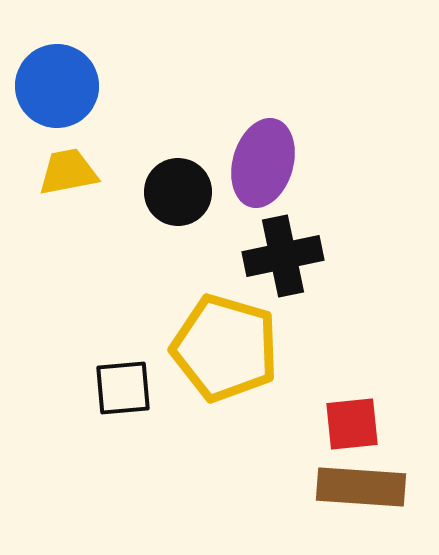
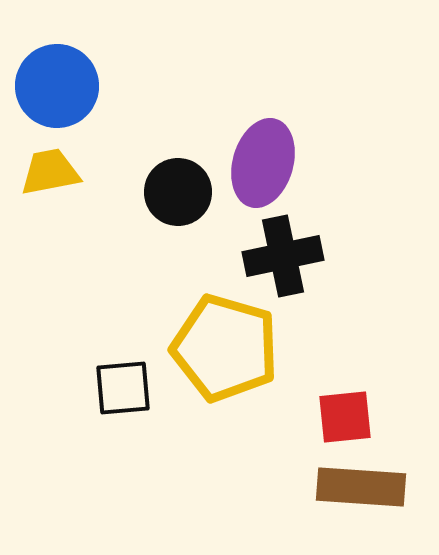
yellow trapezoid: moved 18 px left
red square: moved 7 px left, 7 px up
